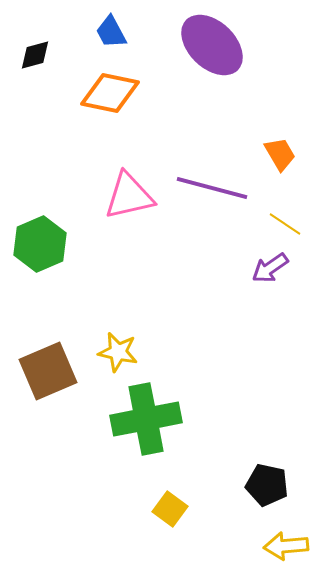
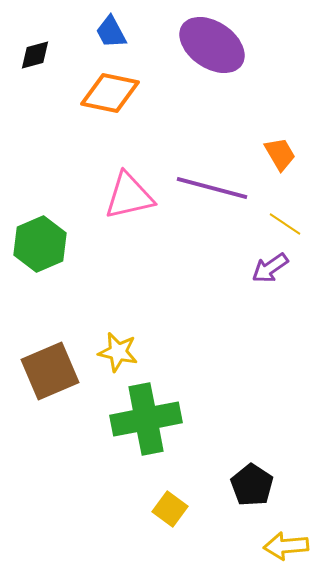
purple ellipse: rotated 10 degrees counterclockwise
brown square: moved 2 px right
black pentagon: moved 15 px left; rotated 21 degrees clockwise
